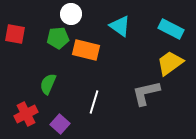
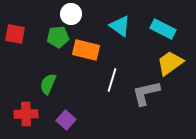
cyan rectangle: moved 8 px left
green pentagon: moved 1 px up
white line: moved 18 px right, 22 px up
red cross: rotated 25 degrees clockwise
purple square: moved 6 px right, 4 px up
